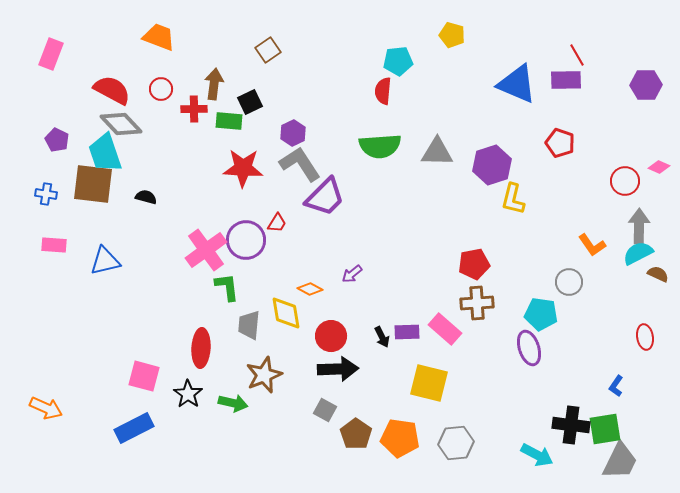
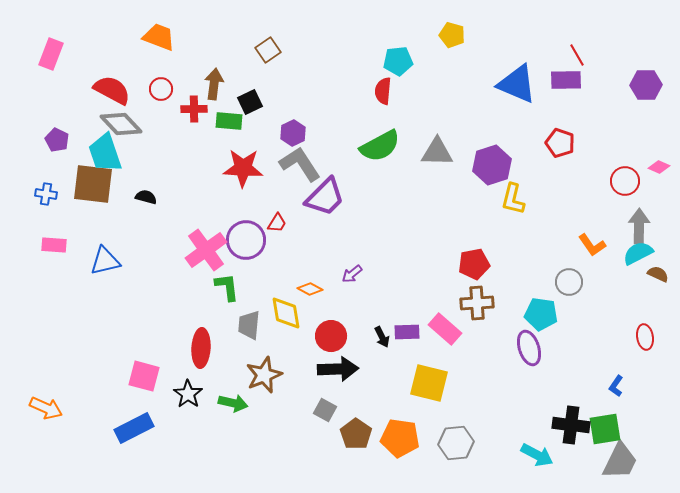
green semicircle at (380, 146): rotated 24 degrees counterclockwise
